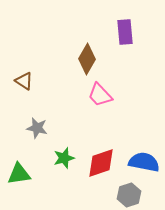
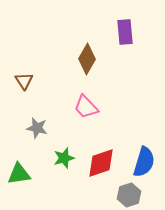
brown triangle: rotated 24 degrees clockwise
pink trapezoid: moved 14 px left, 12 px down
blue semicircle: rotated 96 degrees clockwise
